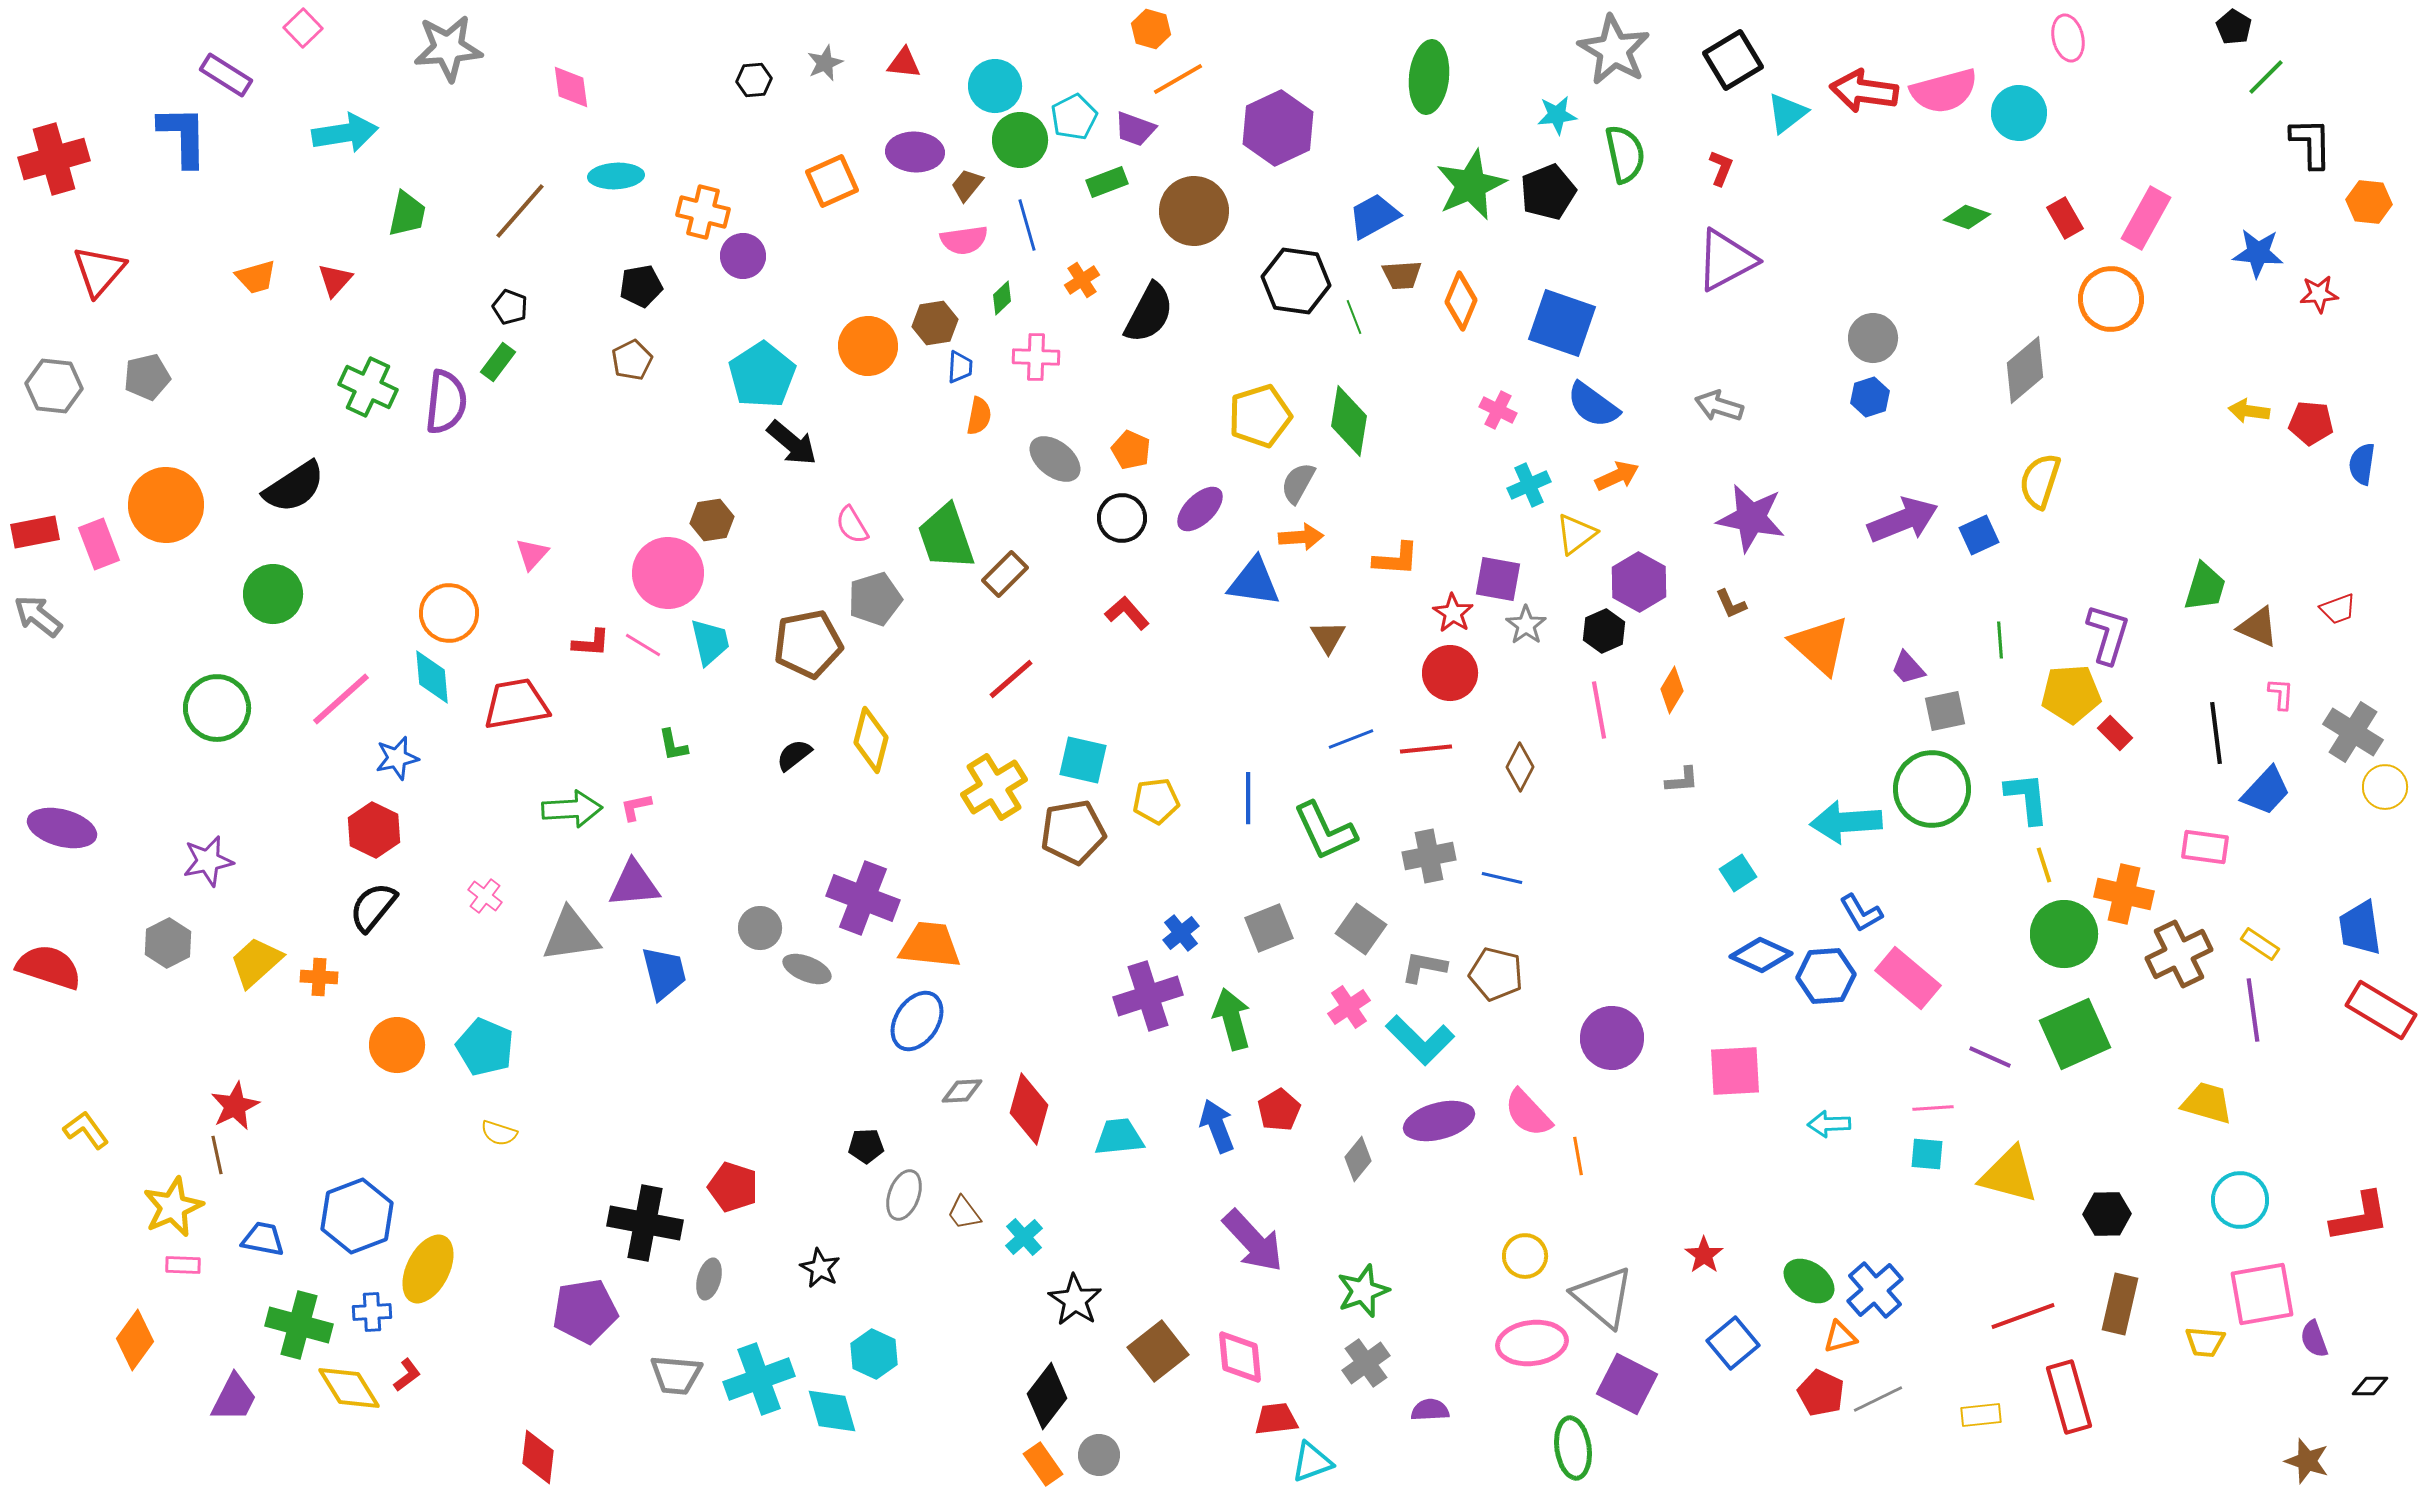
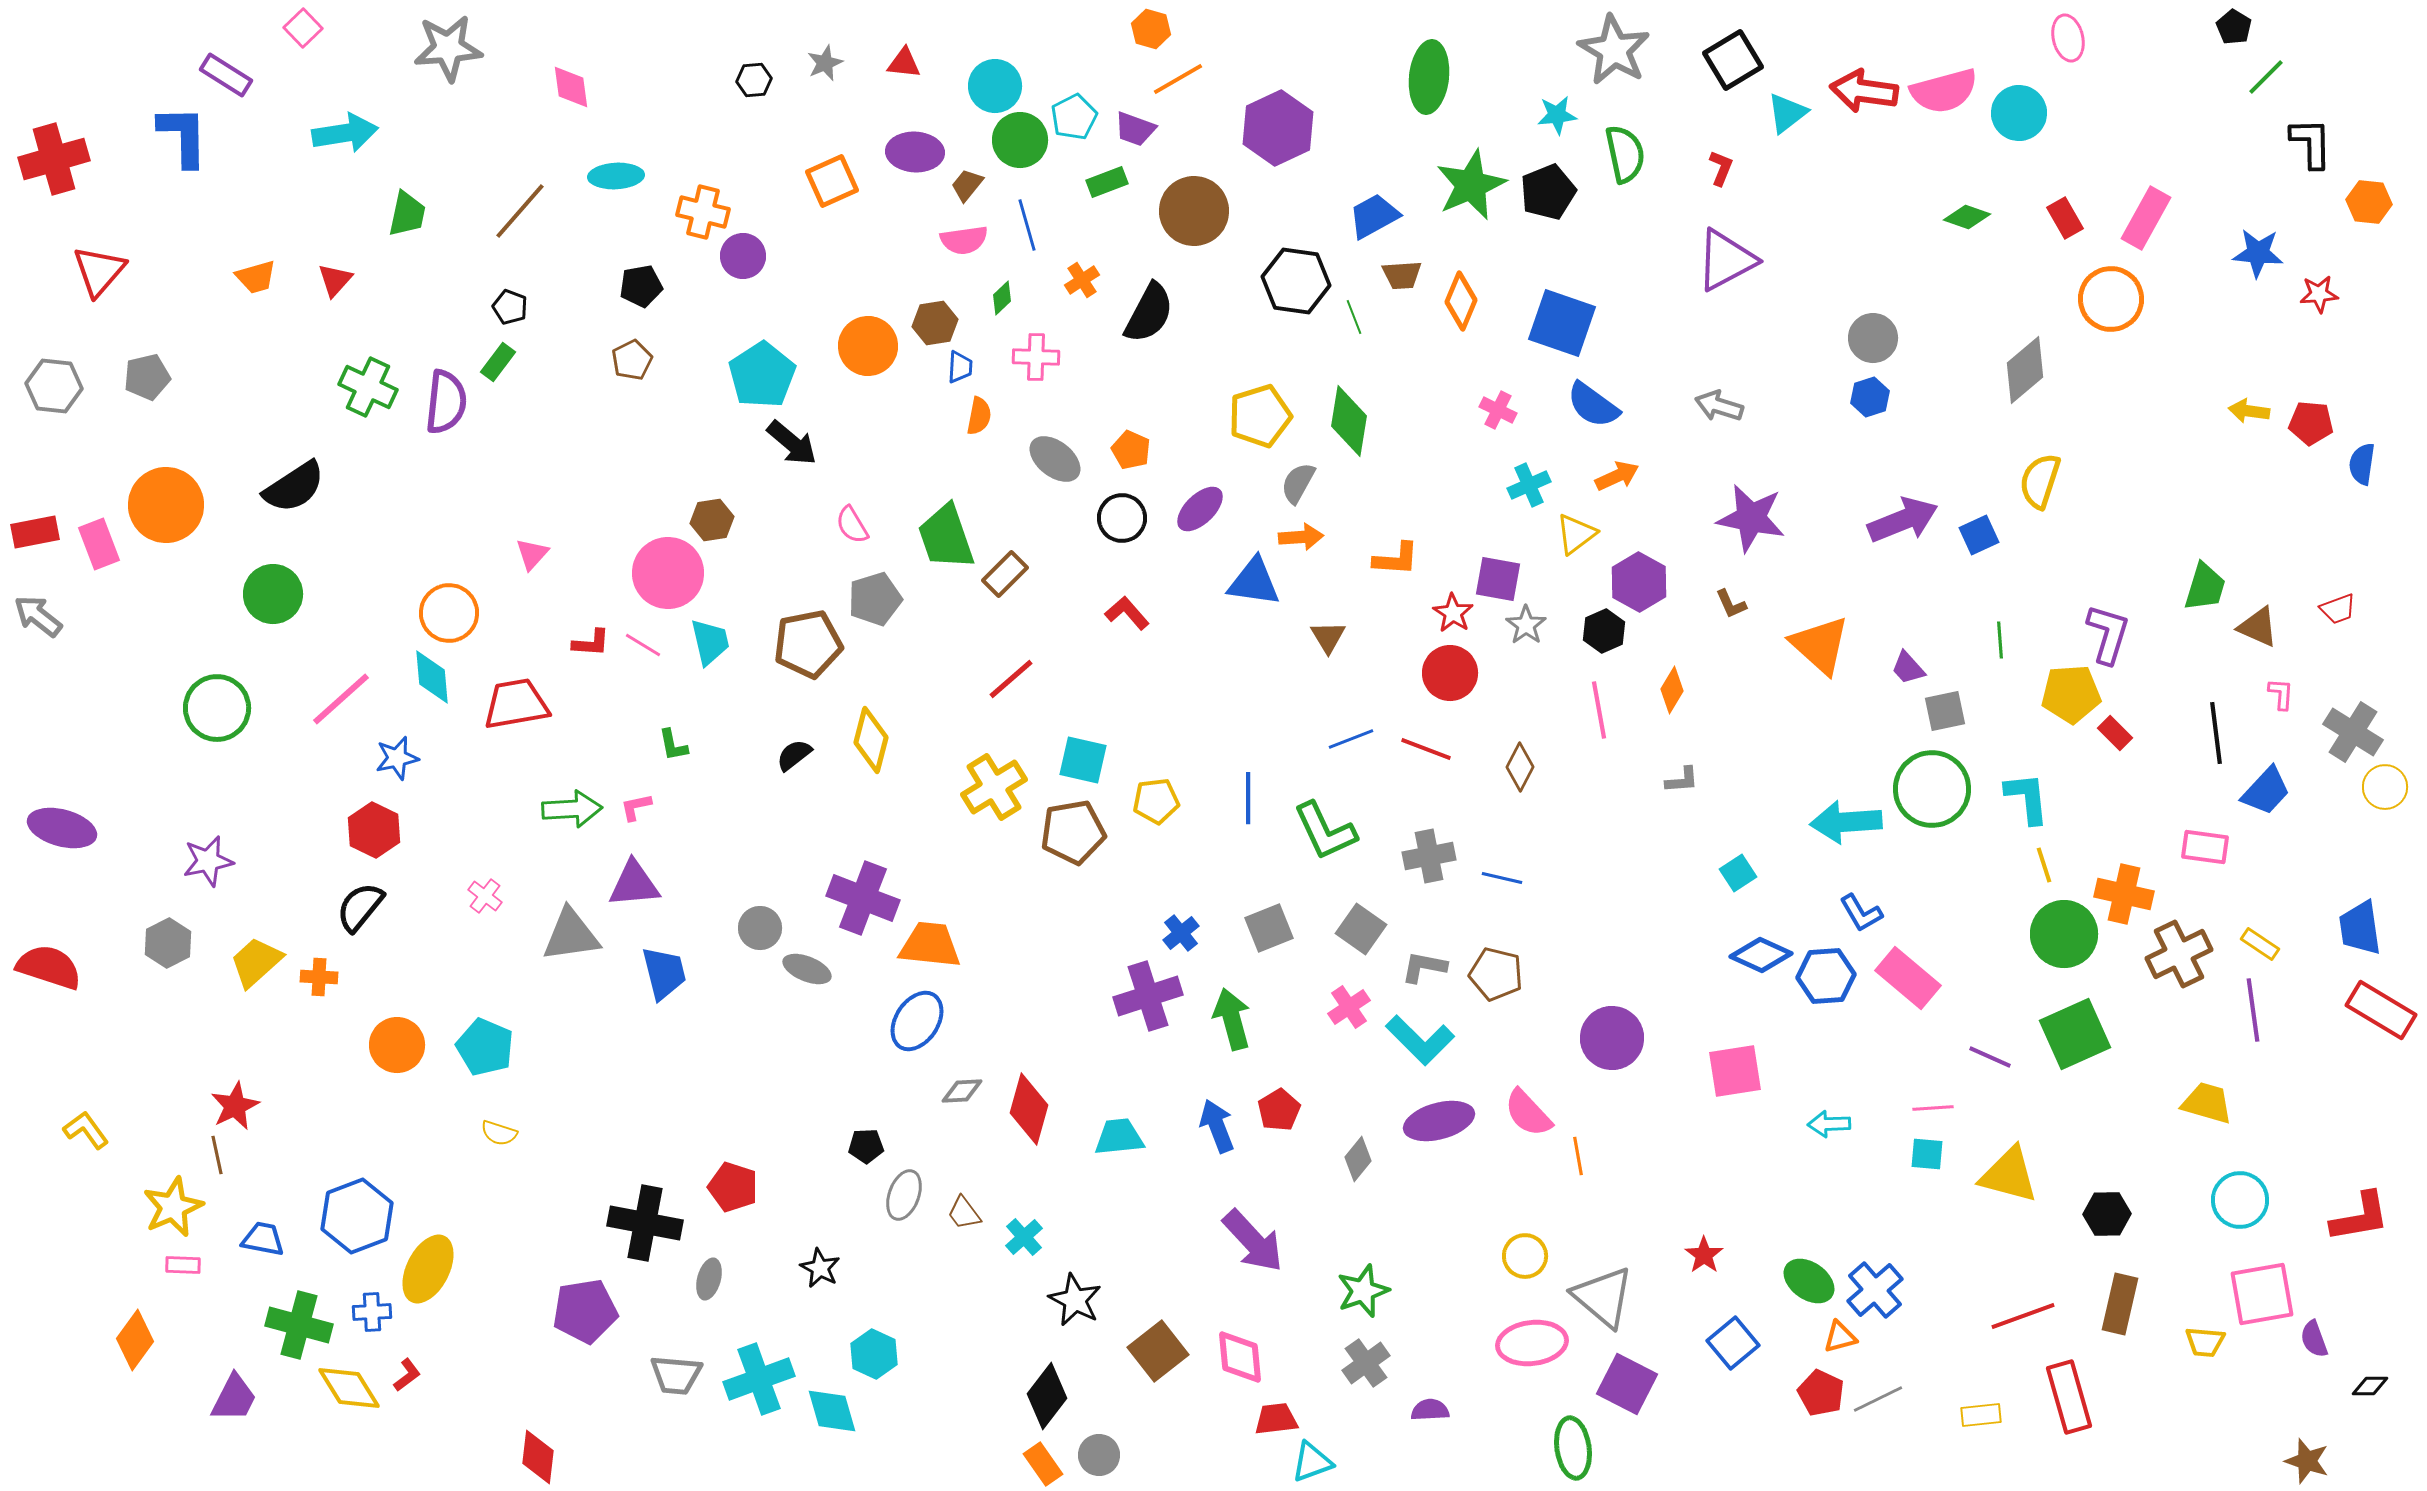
red line at (1426, 749): rotated 27 degrees clockwise
black semicircle at (373, 907): moved 13 px left
pink square at (1735, 1071): rotated 6 degrees counterclockwise
black star at (1075, 1300): rotated 6 degrees counterclockwise
